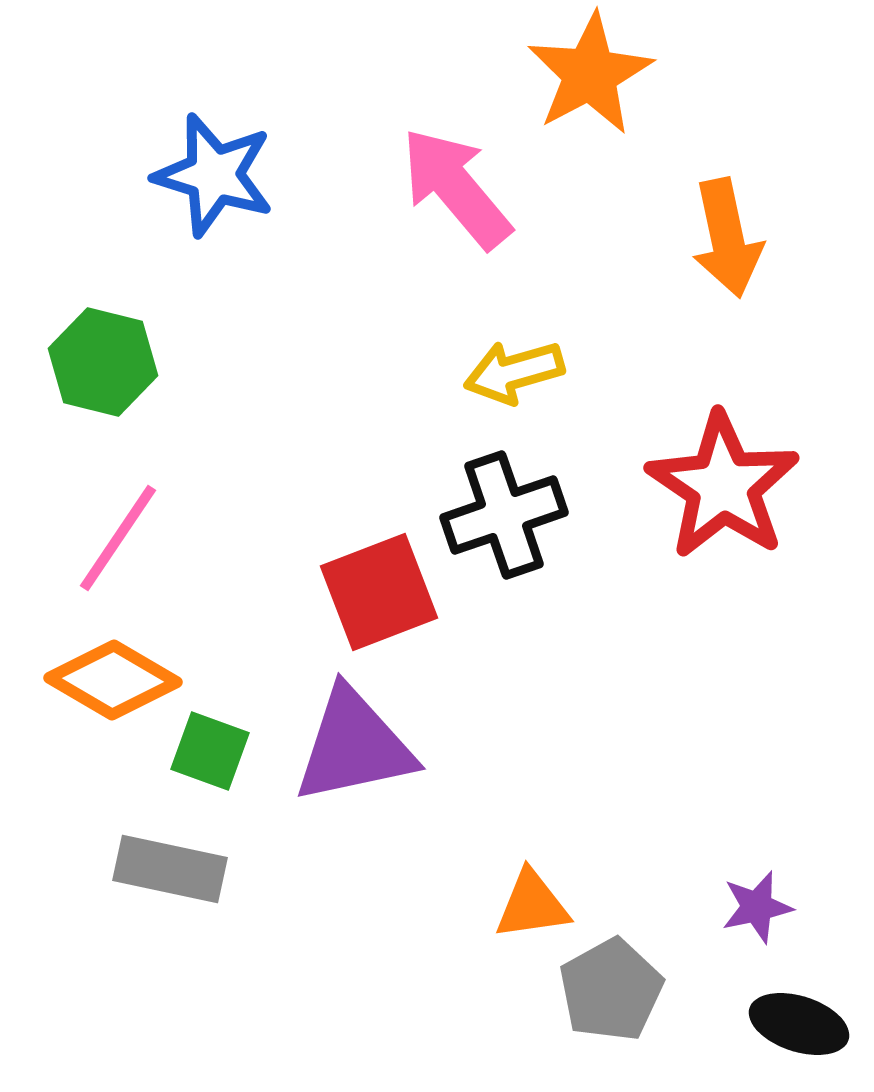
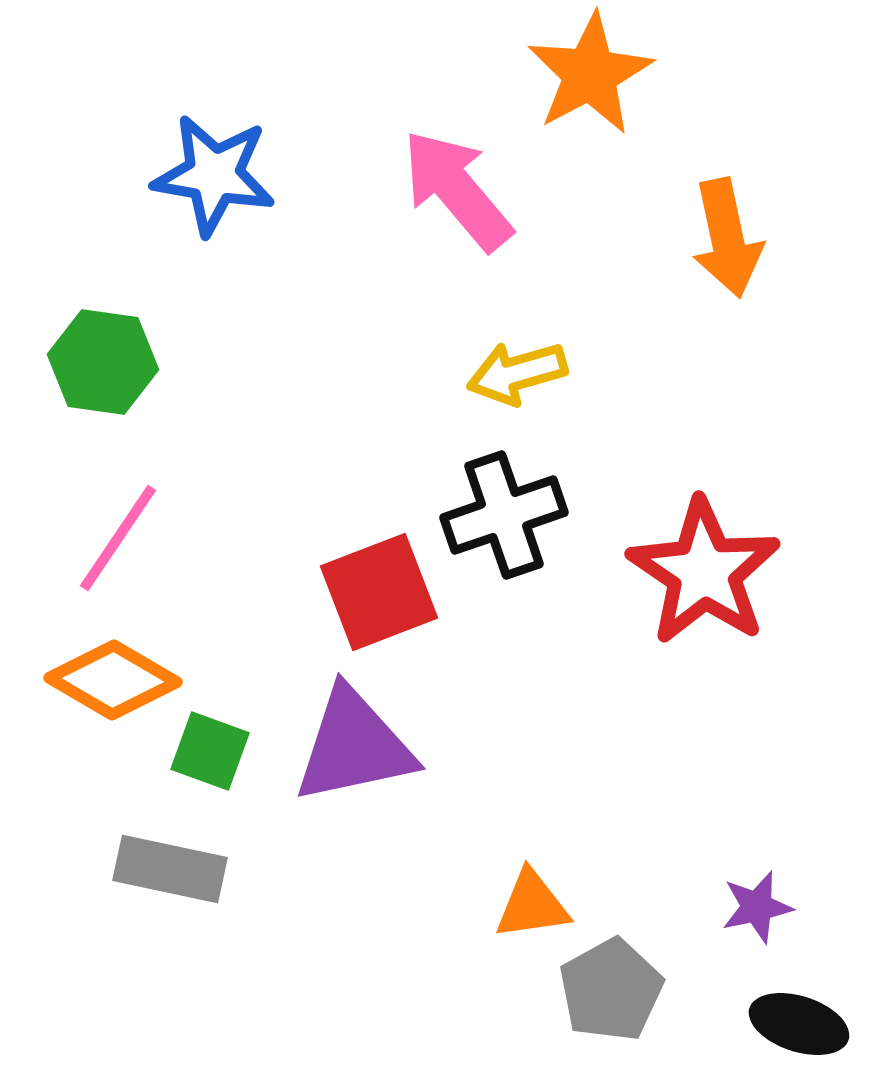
blue star: rotated 7 degrees counterclockwise
pink arrow: moved 1 px right, 2 px down
green hexagon: rotated 6 degrees counterclockwise
yellow arrow: moved 3 px right, 1 px down
red star: moved 19 px left, 86 px down
